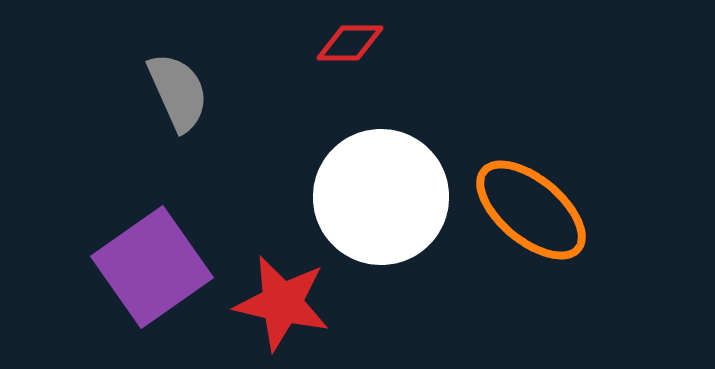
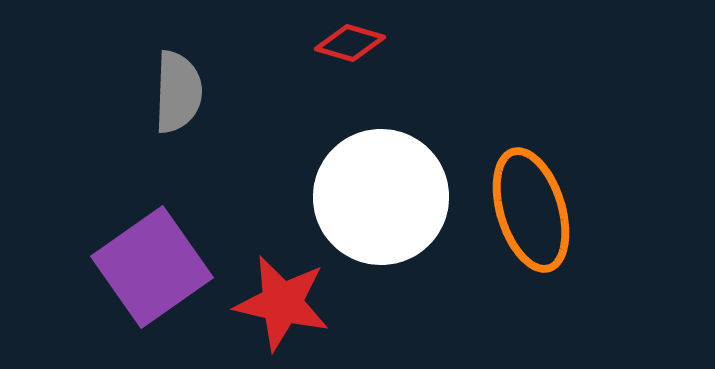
red diamond: rotated 16 degrees clockwise
gray semicircle: rotated 26 degrees clockwise
orange ellipse: rotated 33 degrees clockwise
